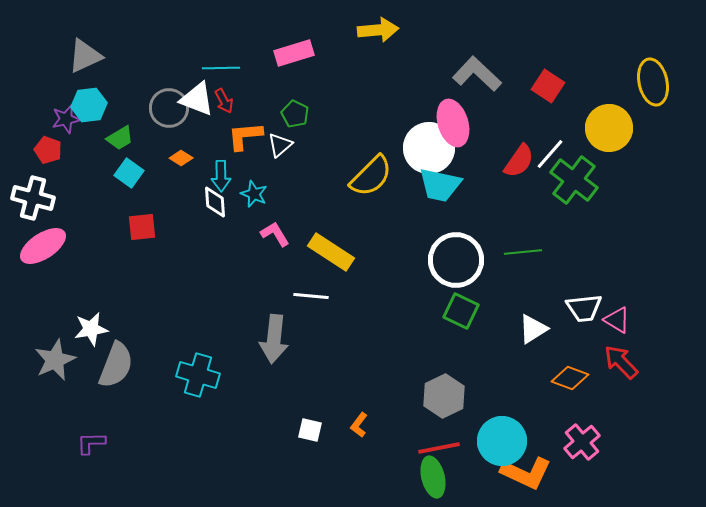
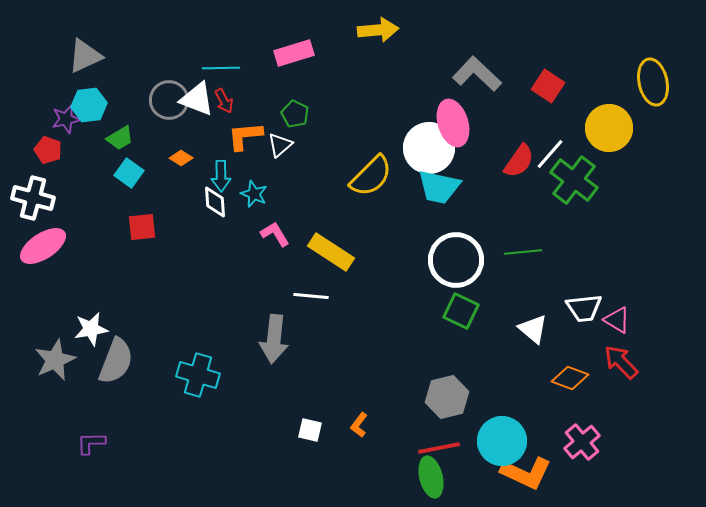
gray circle at (169, 108): moved 8 px up
cyan trapezoid at (440, 185): moved 1 px left, 2 px down
white triangle at (533, 329): rotated 48 degrees counterclockwise
gray semicircle at (116, 365): moved 4 px up
gray hexagon at (444, 396): moved 3 px right, 1 px down; rotated 12 degrees clockwise
green ellipse at (433, 477): moved 2 px left
